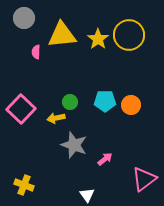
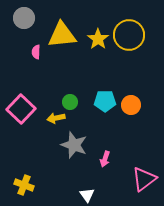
pink arrow: rotated 147 degrees clockwise
